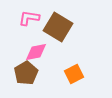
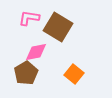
orange square: rotated 24 degrees counterclockwise
